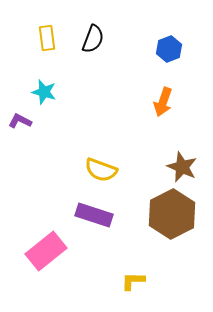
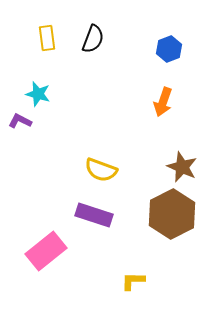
cyan star: moved 6 px left, 2 px down
